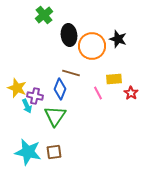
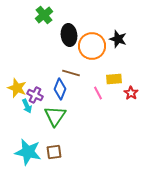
purple cross: moved 1 px up; rotated 14 degrees clockwise
